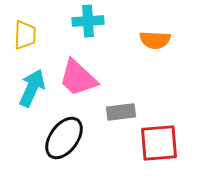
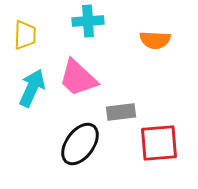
black ellipse: moved 16 px right, 6 px down
